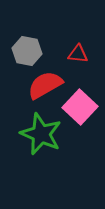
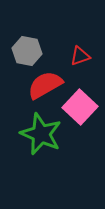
red triangle: moved 2 px right, 2 px down; rotated 25 degrees counterclockwise
